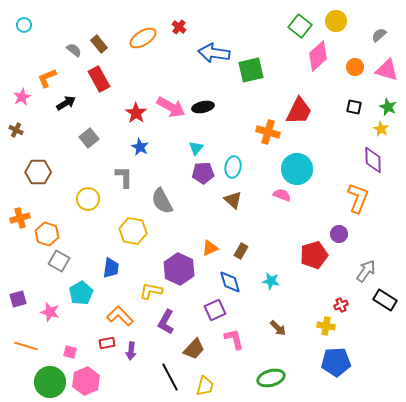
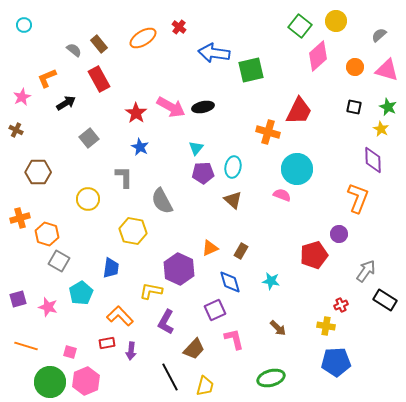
pink star at (50, 312): moved 2 px left, 5 px up
